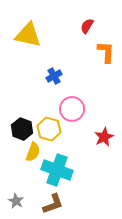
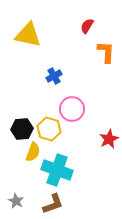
black hexagon: rotated 25 degrees counterclockwise
red star: moved 5 px right, 2 px down
